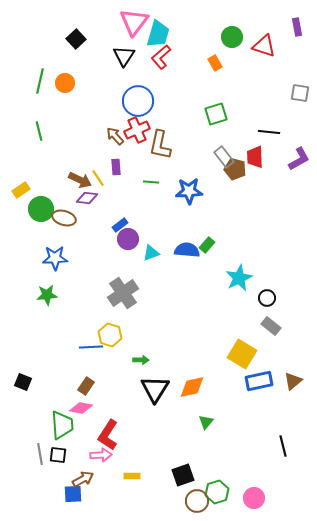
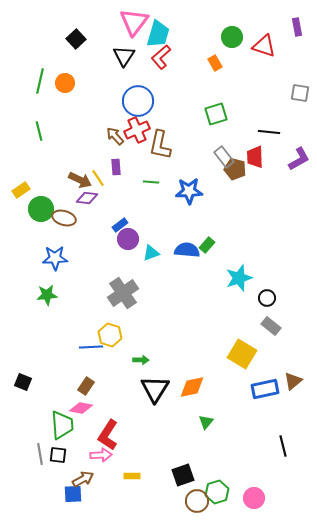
cyan star at (239, 278): rotated 8 degrees clockwise
blue rectangle at (259, 381): moved 6 px right, 8 px down
